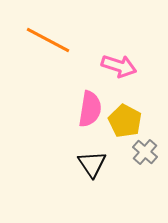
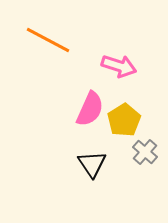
pink semicircle: rotated 15 degrees clockwise
yellow pentagon: moved 1 px left, 1 px up; rotated 12 degrees clockwise
